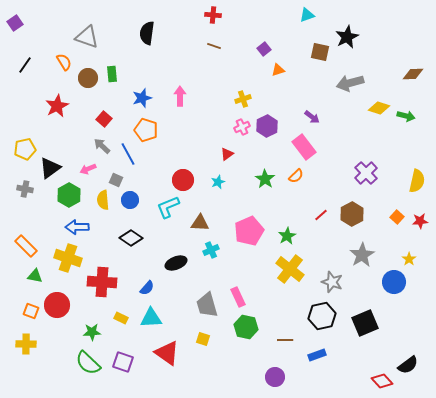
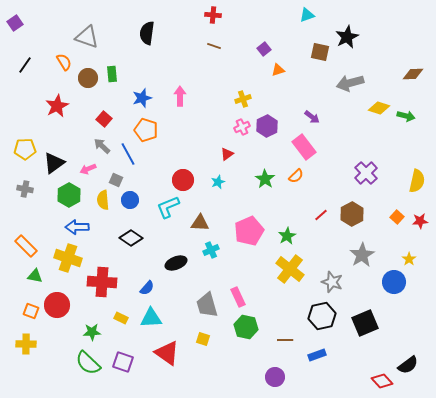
yellow pentagon at (25, 149): rotated 10 degrees clockwise
black triangle at (50, 168): moved 4 px right, 5 px up
